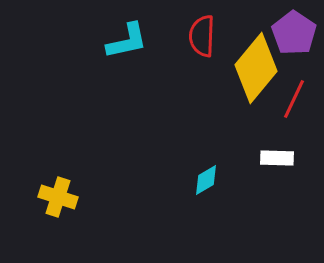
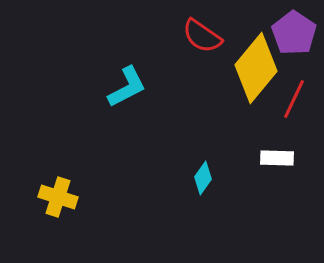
red semicircle: rotated 57 degrees counterclockwise
cyan L-shape: moved 46 px down; rotated 15 degrees counterclockwise
cyan diamond: moved 3 px left, 2 px up; rotated 24 degrees counterclockwise
